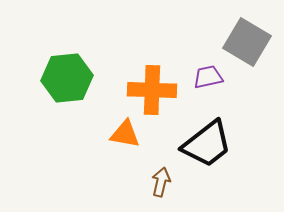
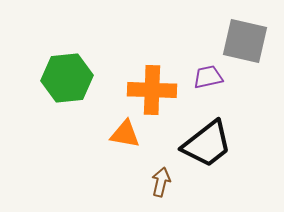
gray square: moved 2 px left, 1 px up; rotated 18 degrees counterclockwise
